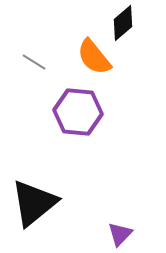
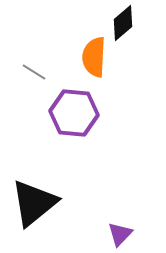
orange semicircle: rotated 42 degrees clockwise
gray line: moved 10 px down
purple hexagon: moved 4 px left, 1 px down
